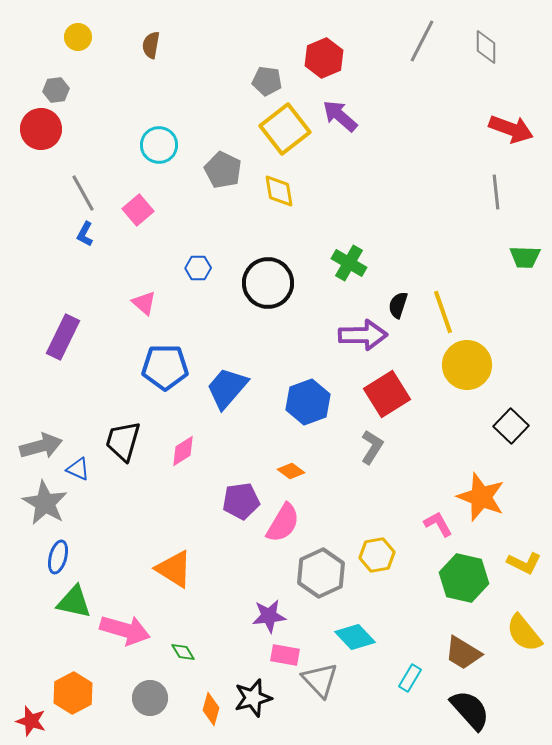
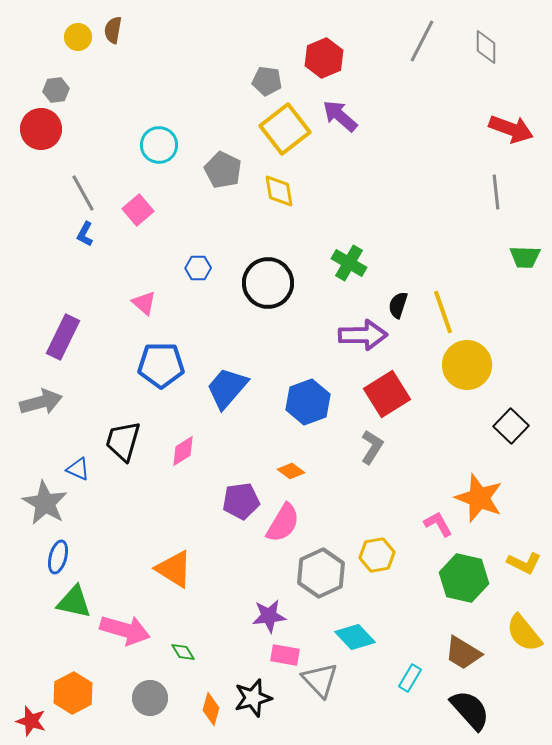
brown semicircle at (151, 45): moved 38 px left, 15 px up
blue pentagon at (165, 367): moved 4 px left, 2 px up
gray arrow at (41, 446): moved 44 px up
orange star at (481, 497): moved 2 px left, 1 px down
